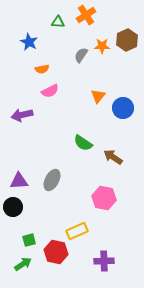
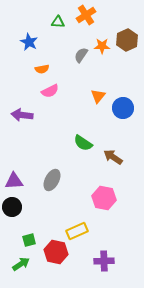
purple arrow: rotated 20 degrees clockwise
purple triangle: moved 5 px left
black circle: moved 1 px left
green arrow: moved 2 px left
